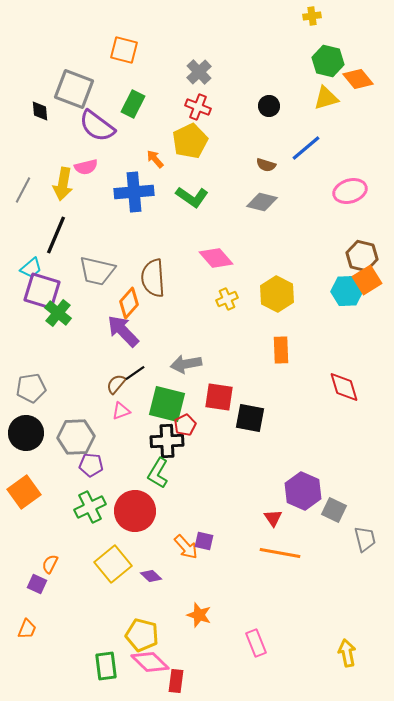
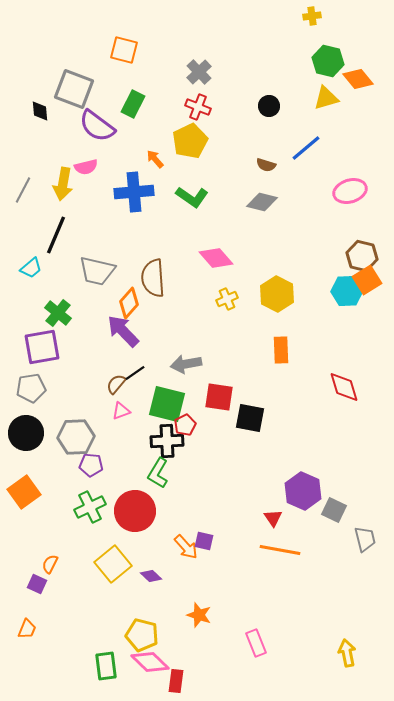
purple square at (42, 291): moved 56 px down; rotated 27 degrees counterclockwise
orange line at (280, 553): moved 3 px up
